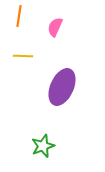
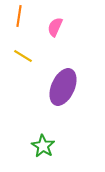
yellow line: rotated 30 degrees clockwise
purple ellipse: moved 1 px right
green star: rotated 20 degrees counterclockwise
